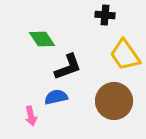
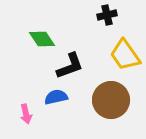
black cross: moved 2 px right; rotated 18 degrees counterclockwise
black L-shape: moved 2 px right, 1 px up
brown circle: moved 3 px left, 1 px up
pink arrow: moved 5 px left, 2 px up
